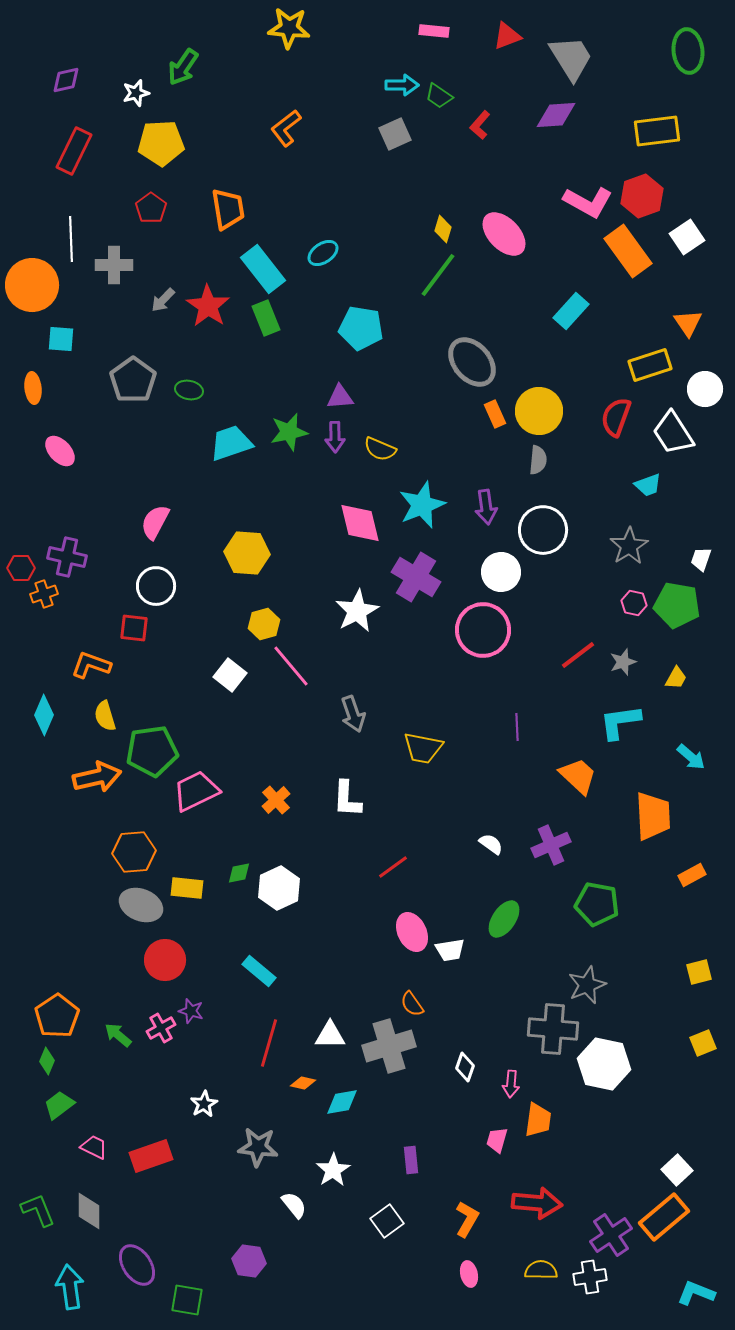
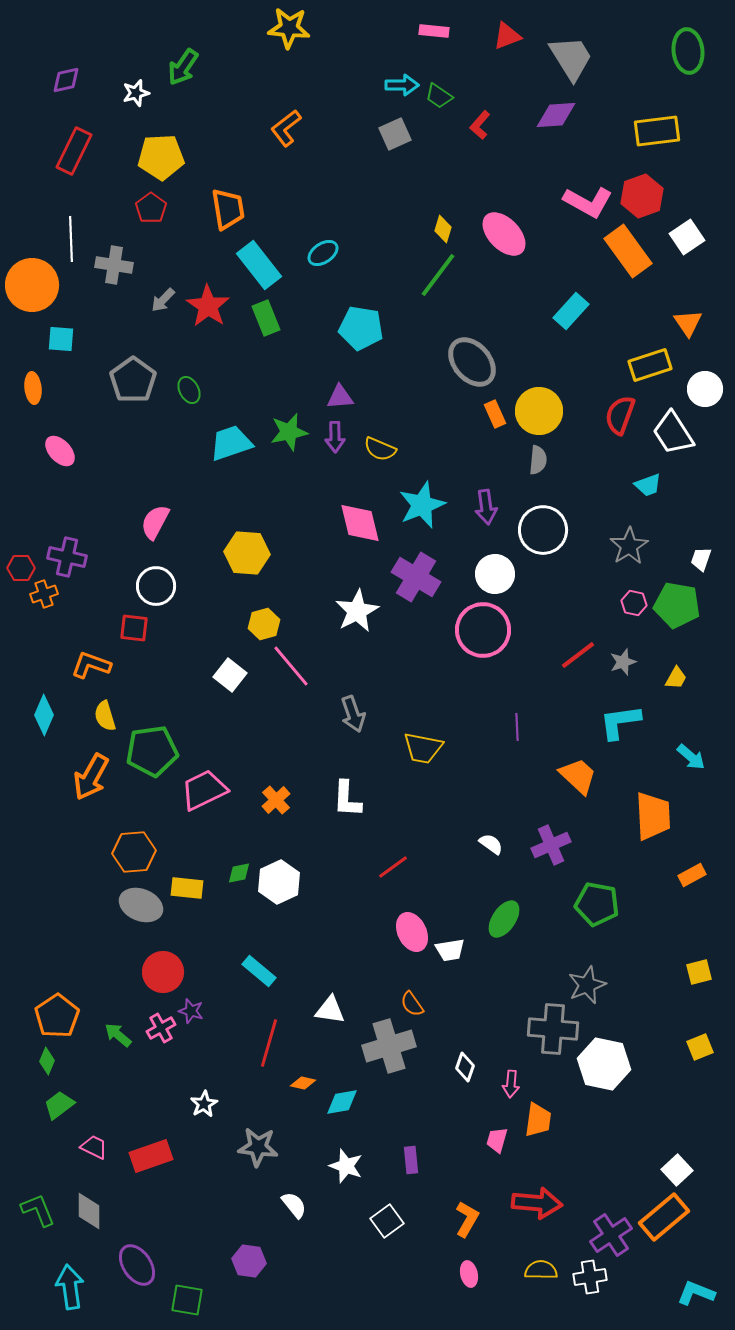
yellow pentagon at (161, 143): moved 14 px down
gray cross at (114, 265): rotated 9 degrees clockwise
cyan rectangle at (263, 269): moved 4 px left, 4 px up
green ellipse at (189, 390): rotated 52 degrees clockwise
red semicircle at (616, 417): moved 4 px right, 2 px up
white circle at (501, 572): moved 6 px left, 2 px down
orange arrow at (97, 777): moved 6 px left; rotated 132 degrees clockwise
pink trapezoid at (196, 791): moved 8 px right, 1 px up
white hexagon at (279, 888): moved 6 px up
red circle at (165, 960): moved 2 px left, 12 px down
white triangle at (330, 1035): moved 25 px up; rotated 8 degrees clockwise
yellow square at (703, 1043): moved 3 px left, 4 px down
white star at (333, 1170): moved 13 px right, 4 px up; rotated 20 degrees counterclockwise
